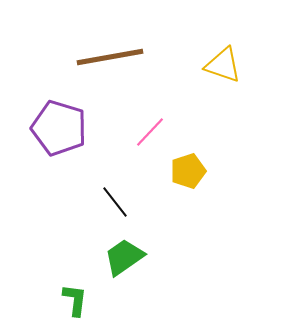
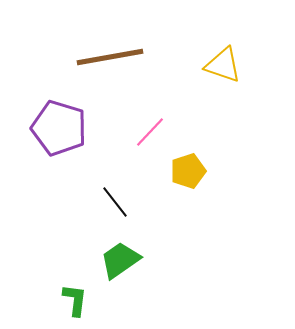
green trapezoid: moved 4 px left, 3 px down
